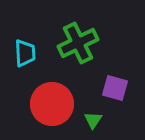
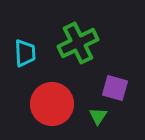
green triangle: moved 5 px right, 4 px up
